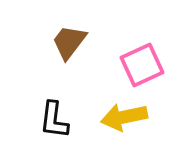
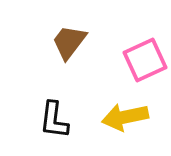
pink square: moved 3 px right, 5 px up
yellow arrow: moved 1 px right
